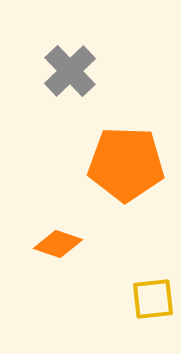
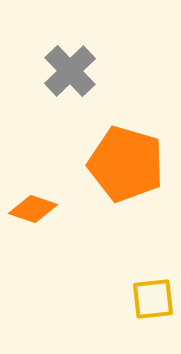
orange pentagon: rotated 14 degrees clockwise
orange diamond: moved 25 px left, 35 px up
